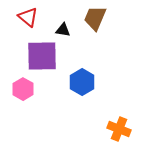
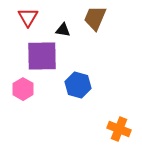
red triangle: rotated 20 degrees clockwise
blue hexagon: moved 4 px left, 3 px down; rotated 15 degrees counterclockwise
